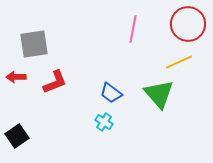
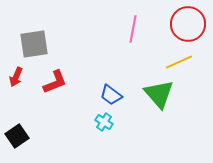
red arrow: rotated 66 degrees counterclockwise
blue trapezoid: moved 2 px down
